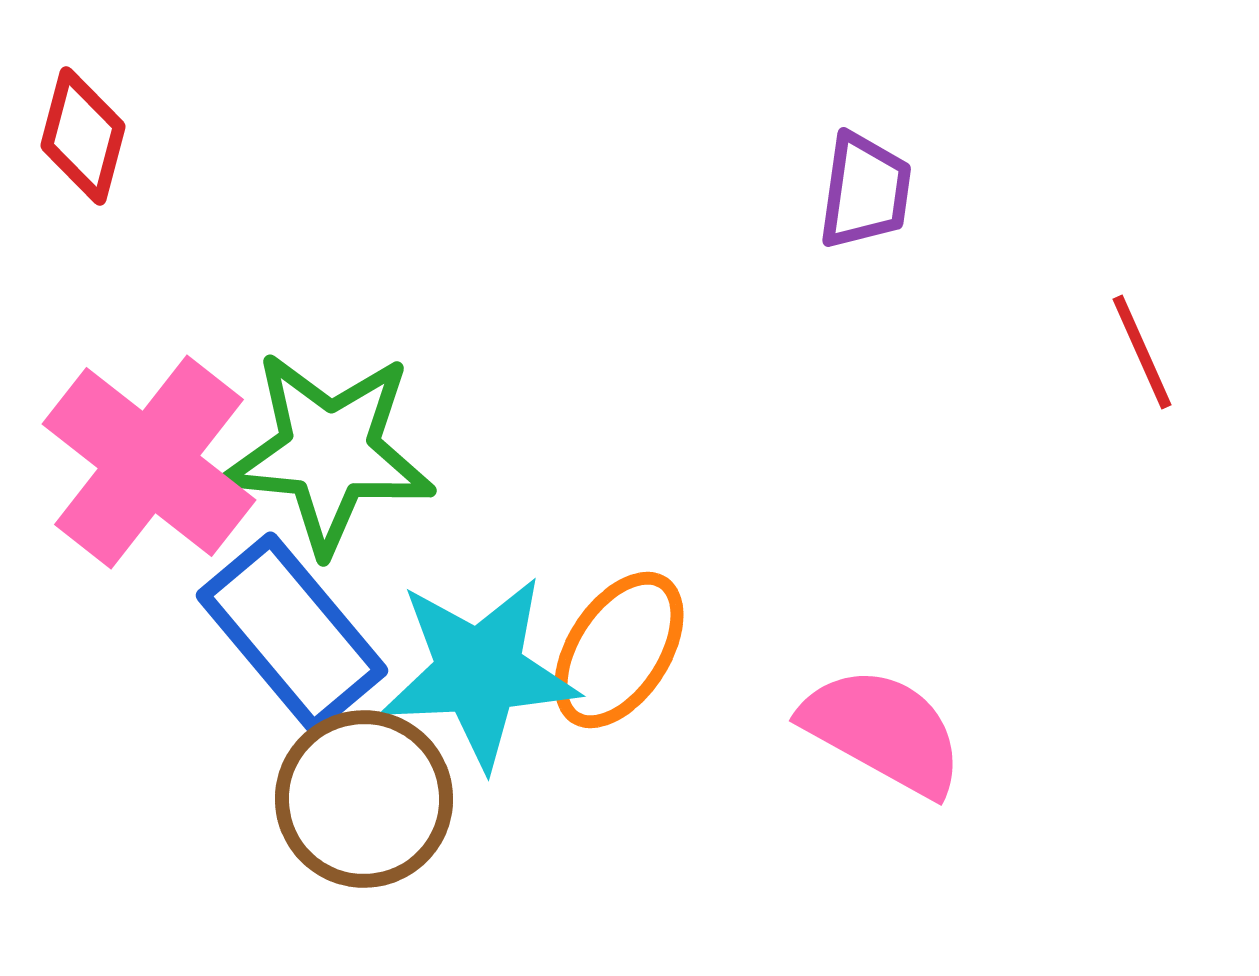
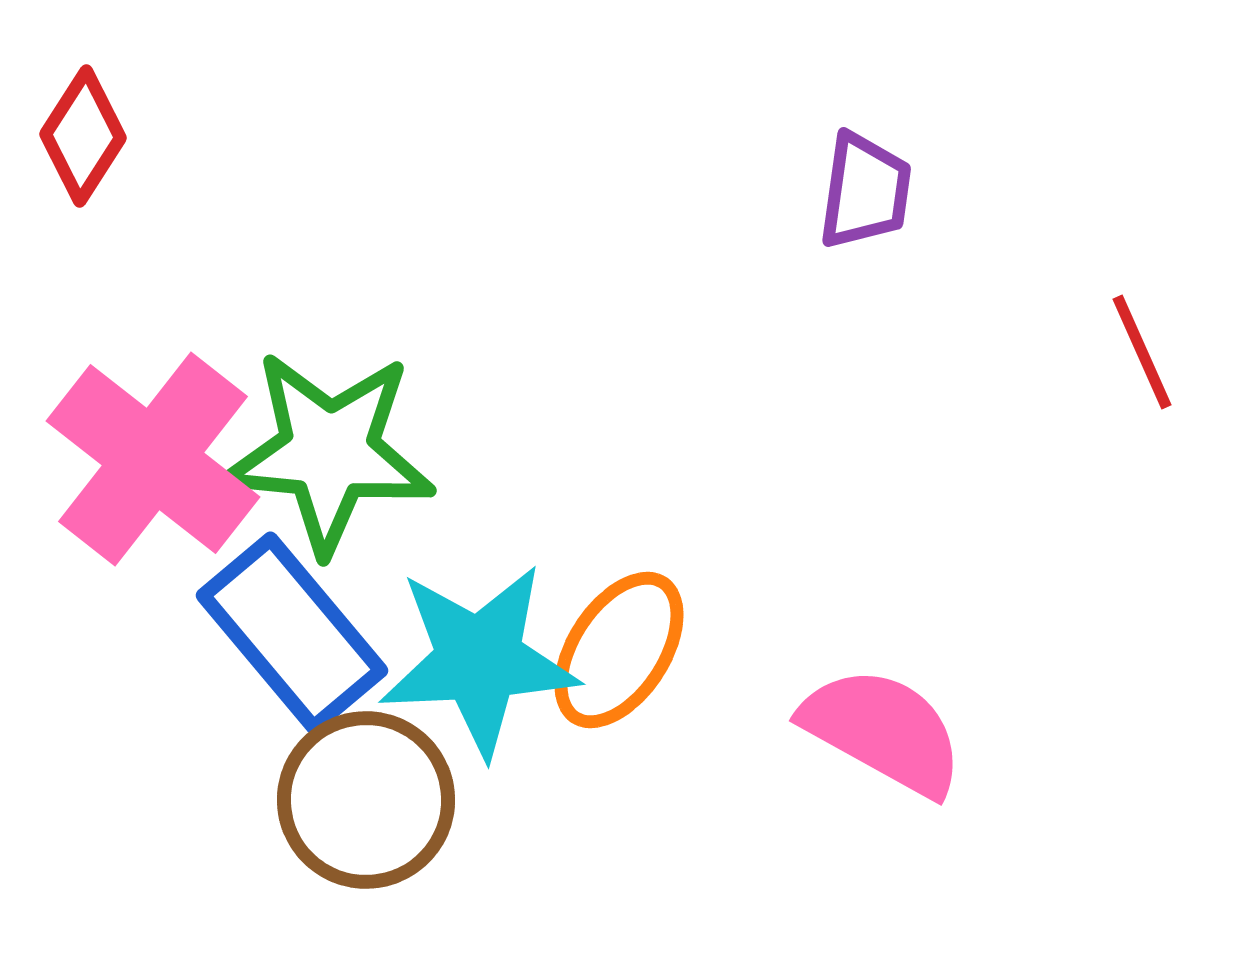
red diamond: rotated 18 degrees clockwise
pink cross: moved 4 px right, 3 px up
cyan star: moved 12 px up
brown circle: moved 2 px right, 1 px down
